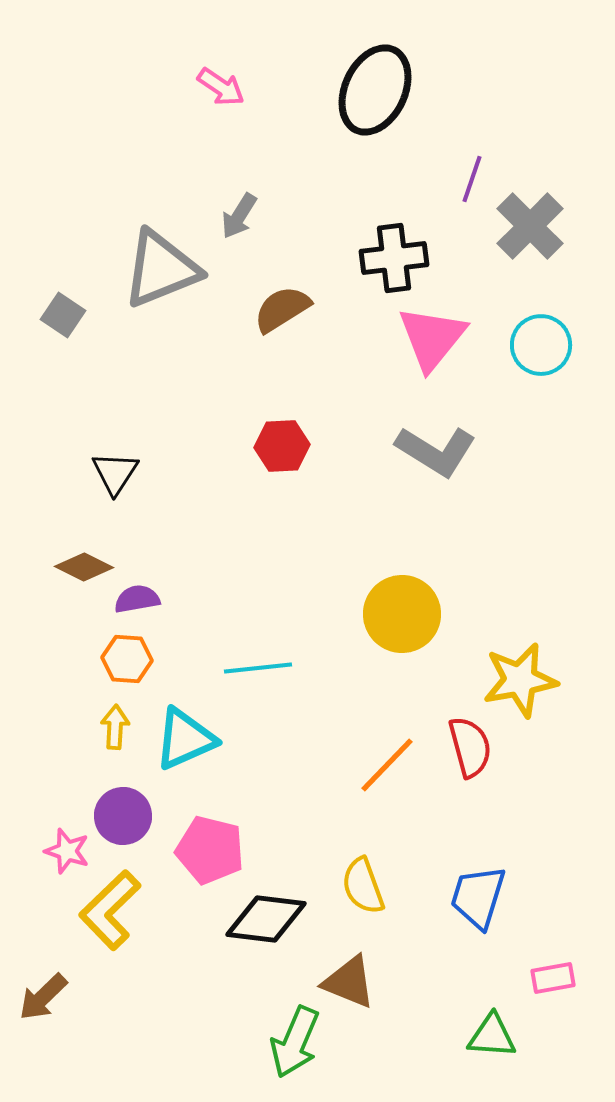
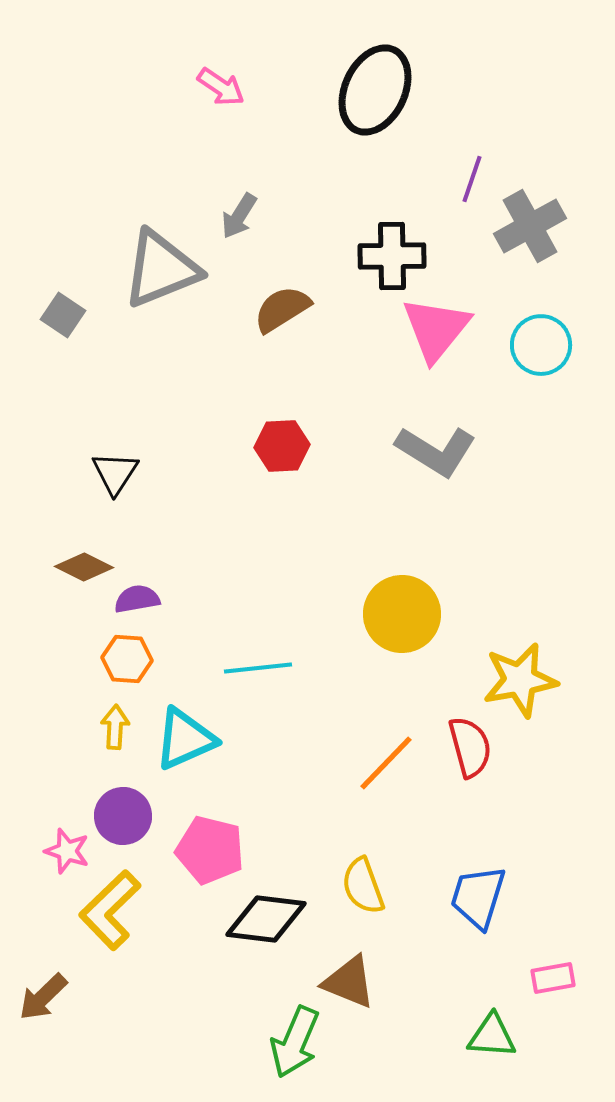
gray cross: rotated 16 degrees clockwise
black cross: moved 2 px left, 2 px up; rotated 6 degrees clockwise
pink triangle: moved 4 px right, 9 px up
orange line: moved 1 px left, 2 px up
